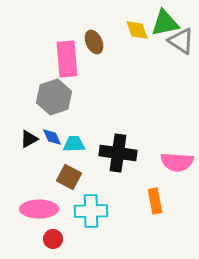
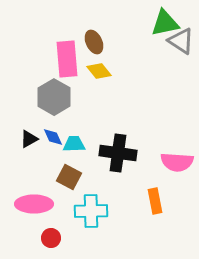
yellow diamond: moved 38 px left, 41 px down; rotated 20 degrees counterclockwise
gray hexagon: rotated 12 degrees counterclockwise
blue diamond: moved 1 px right
pink ellipse: moved 5 px left, 5 px up
red circle: moved 2 px left, 1 px up
